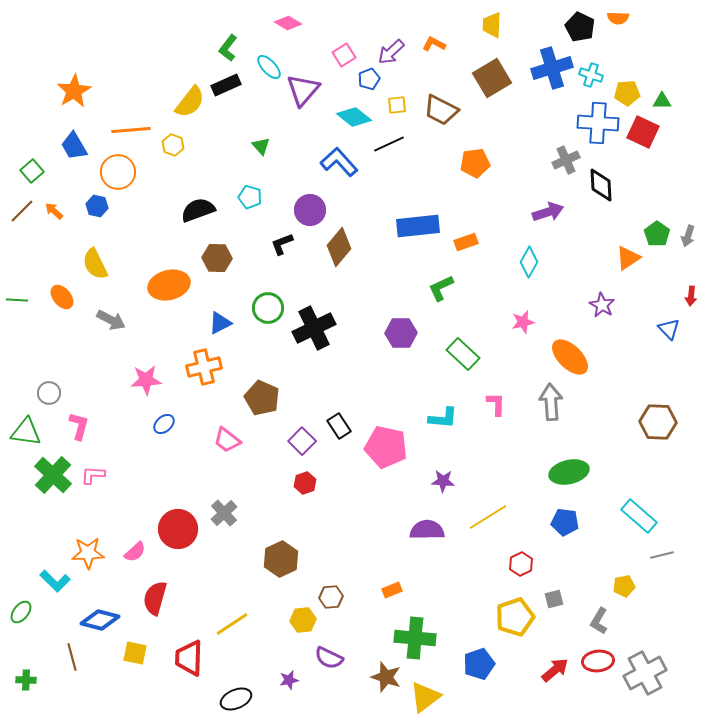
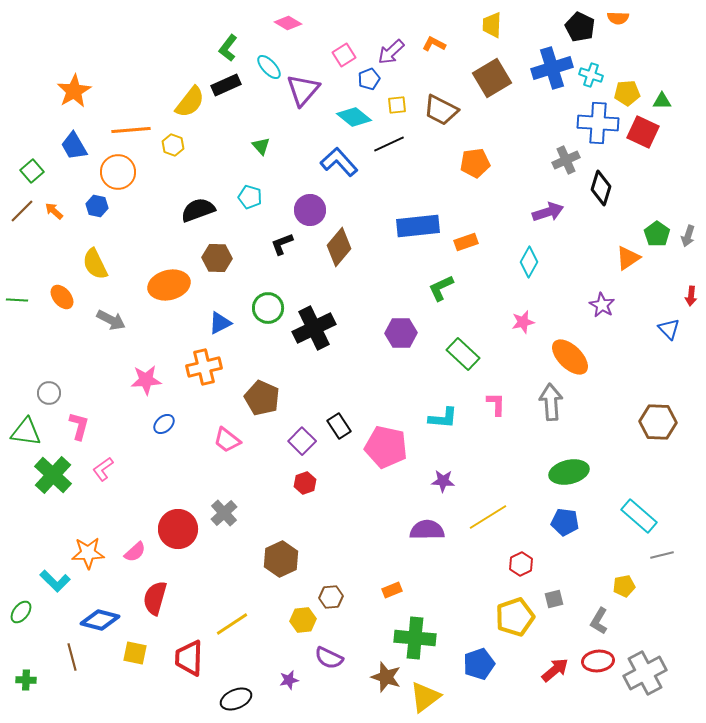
black diamond at (601, 185): moved 3 px down; rotated 20 degrees clockwise
pink L-shape at (93, 475): moved 10 px right, 6 px up; rotated 40 degrees counterclockwise
